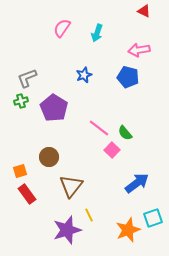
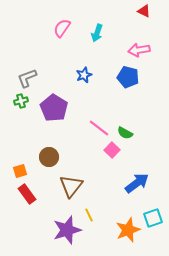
green semicircle: rotated 21 degrees counterclockwise
